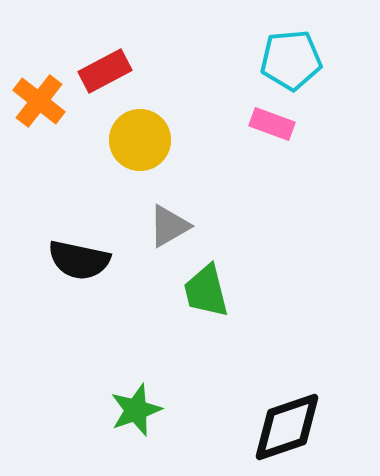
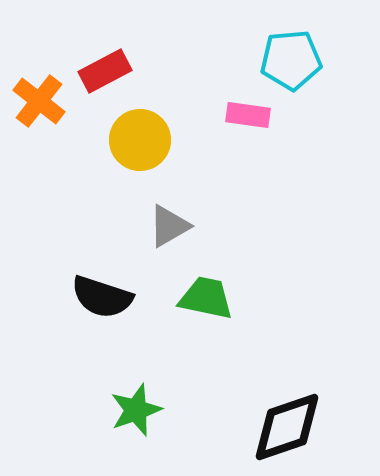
pink rectangle: moved 24 px left, 9 px up; rotated 12 degrees counterclockwise
black semicircle: moved 23 px right, 37 px down; rotated 6 degrees clockwise
green trapezoid: moved 7 px down; rotated 116 degrees clockwise
